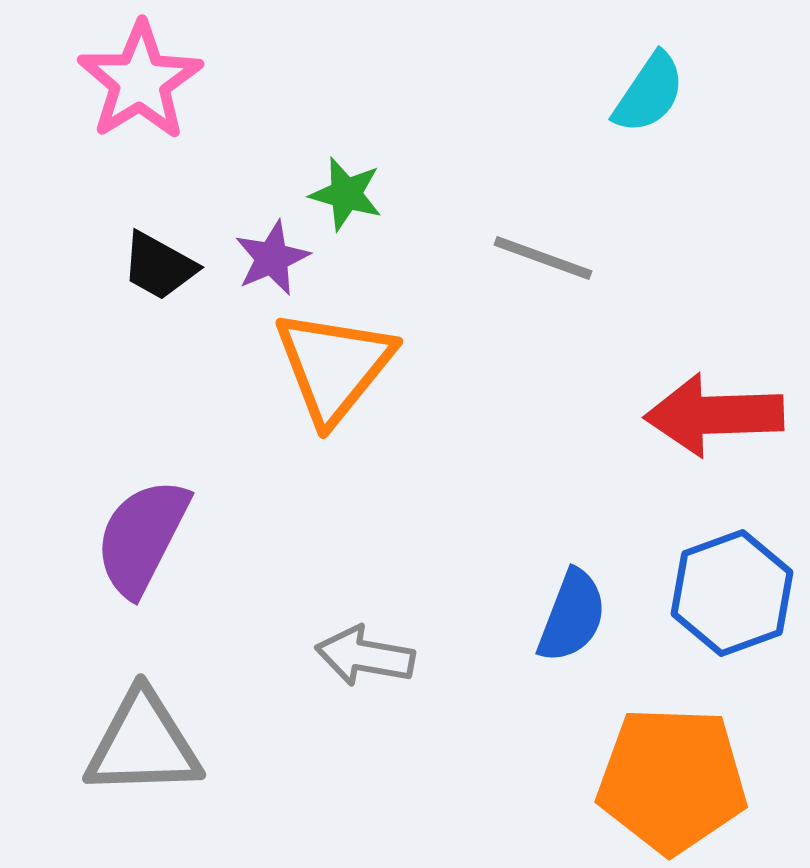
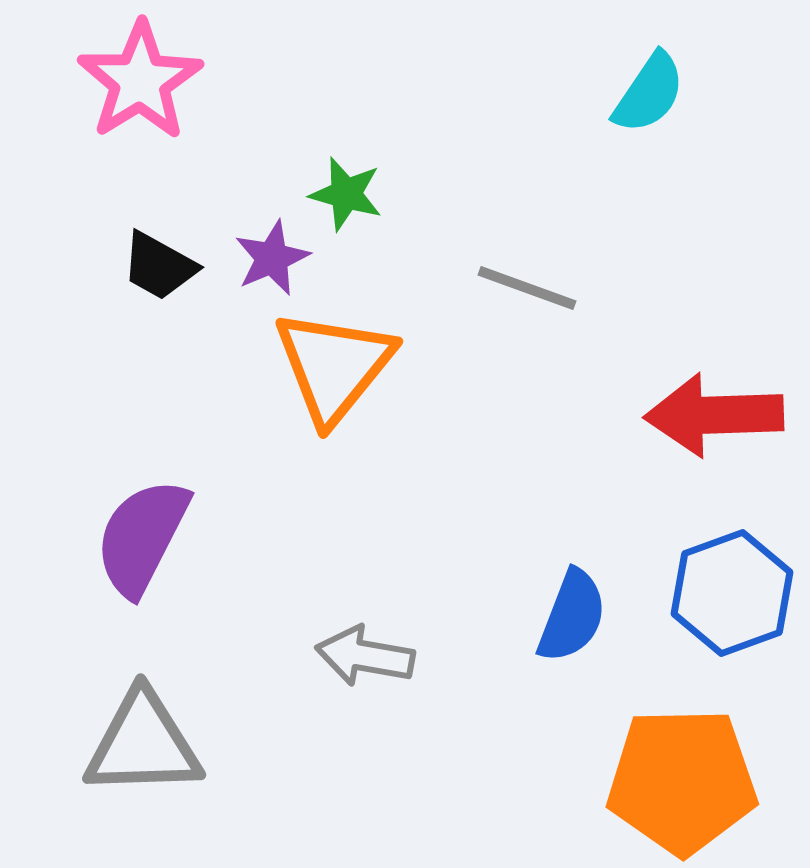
gray line: moved 16 px left, 30 px down
orange pentagon: moved 10 px right, 1 px down; rotated 3 degrees counterclockwise
